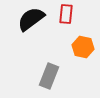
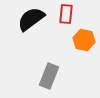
orange hexagon: moved 1 px right, 7 px up
